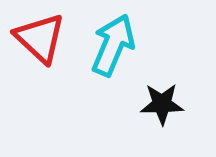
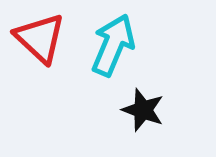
black star: moved 19 px left, 6 px down; rotated 21 degrees clockwise
